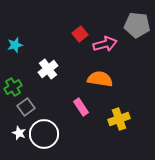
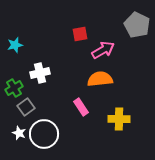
gray pentagon: rotated 20 degrees clockwise
red square: rotated 28 degrees clockwise
pink arrow: moved 2 px left, 6 px down; rotated 15 degrees counterclockwise
white cross: moved 8 px left, 4 px down; rotated 24 degrees clockwise
orange semicircle: rotated 15 degrees counterclockwise
green cross: moved 1 px right, 1 px down
yellow cross: rotated 20 degrees clockwise
